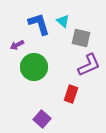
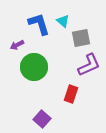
gray square: rotated 24 degrees counterclockwise
